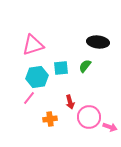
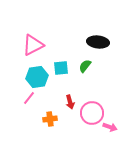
pink triangle: rotated 10 degrees counterclockwise
pink circle: moved 3 px right, 4 px up
